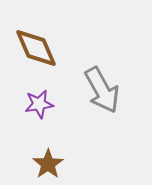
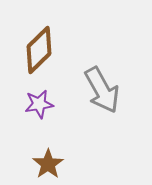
brown diamond: moved 3 px right, 2 px down; rotated 69 degrees clockwise
